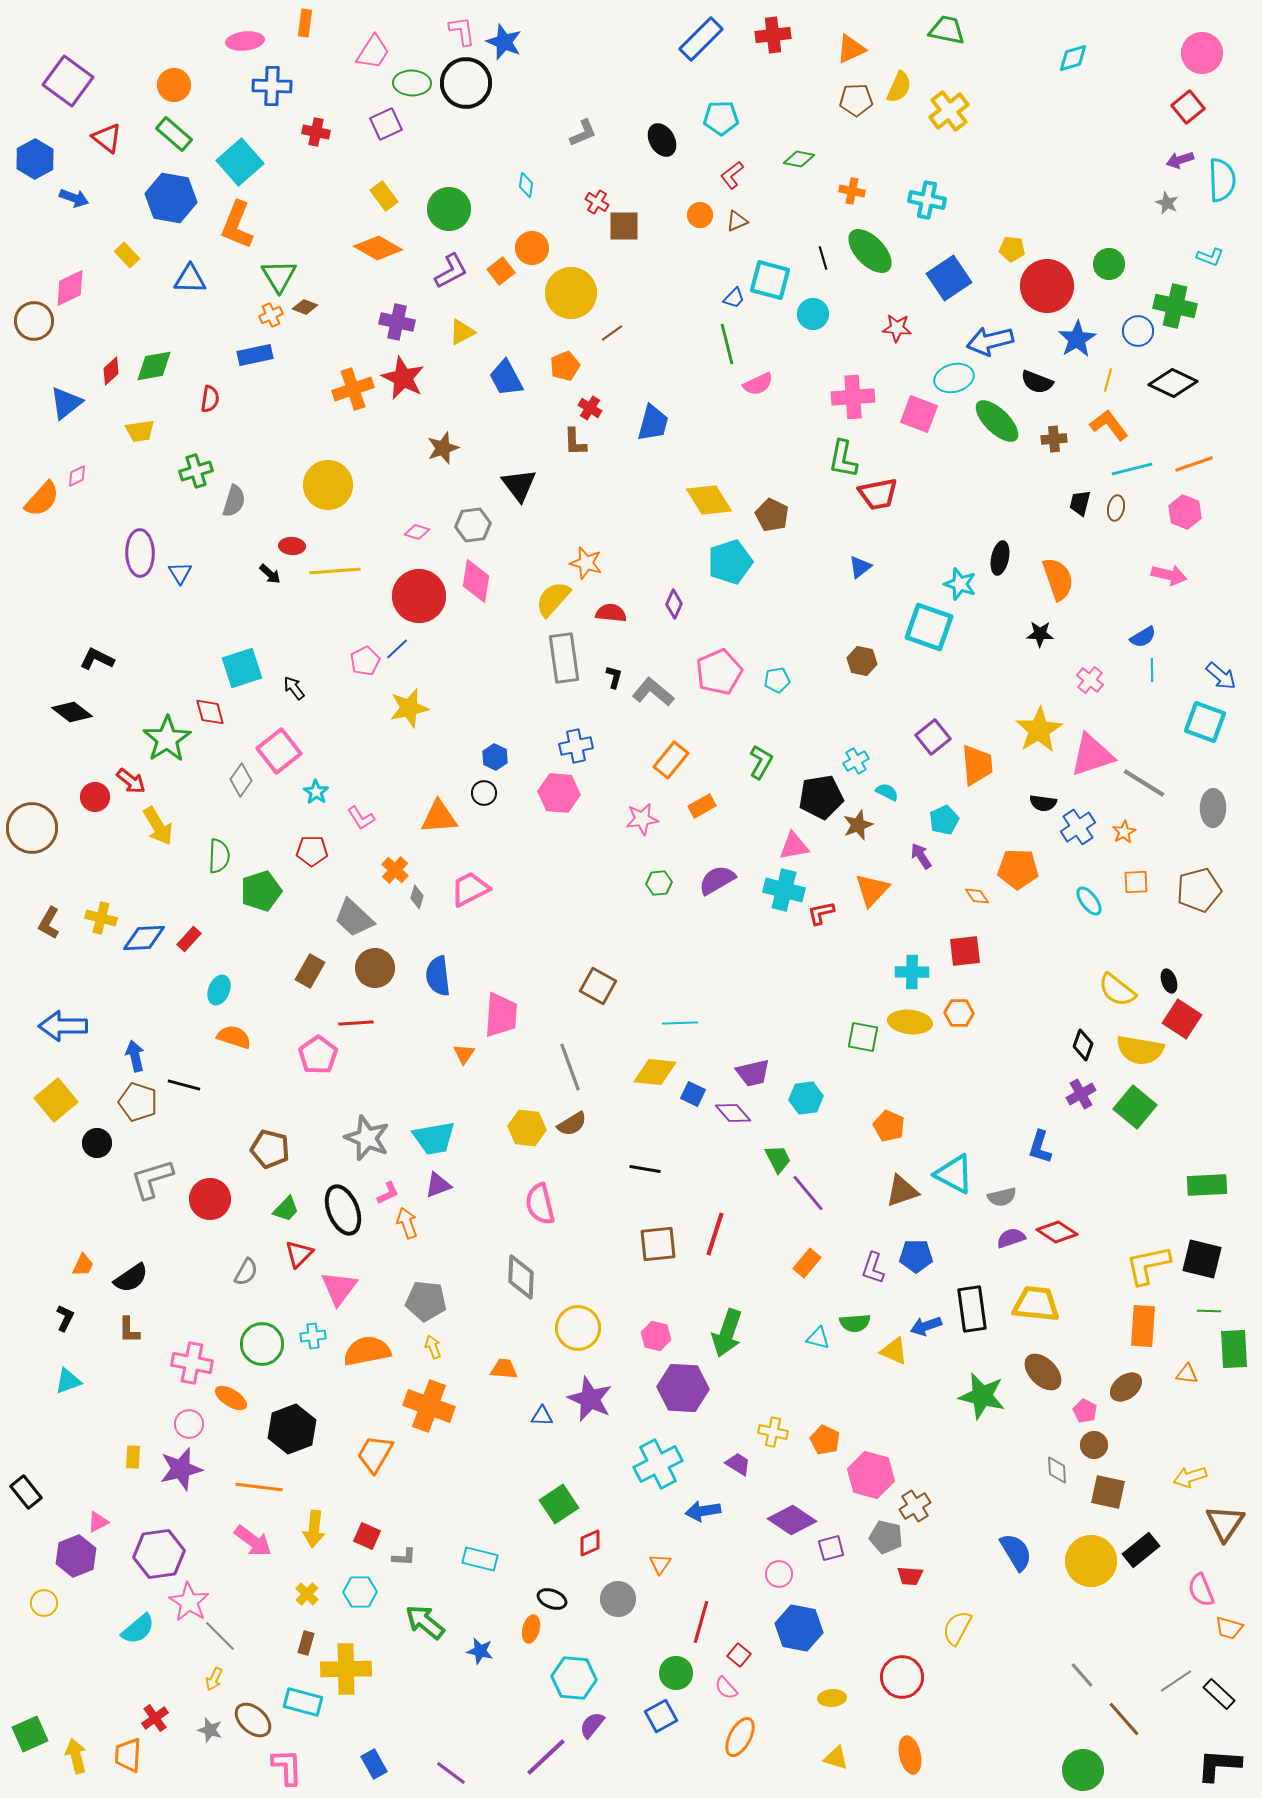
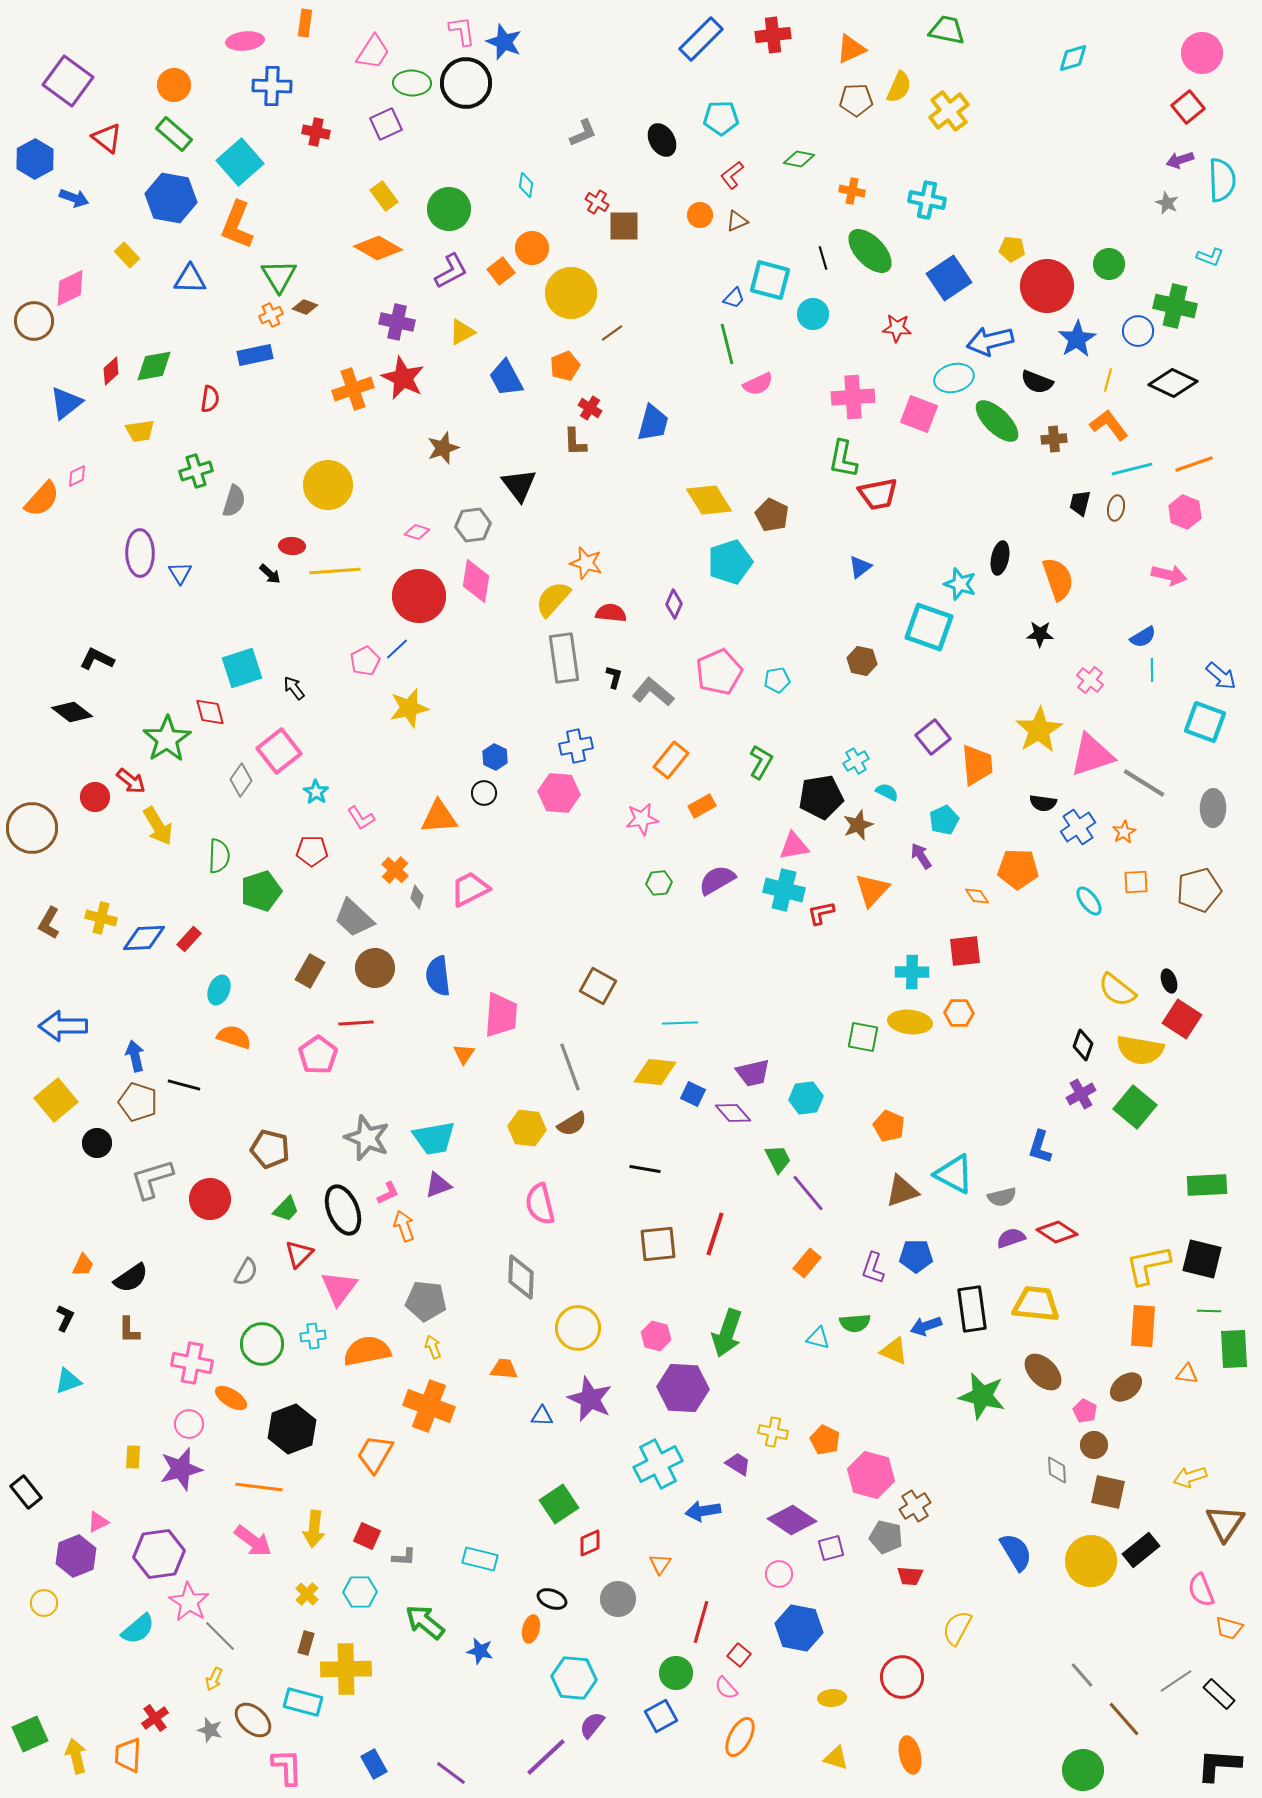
orange arrow at (407, 1223): moved 3 px left, 3 px down
